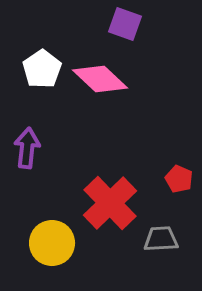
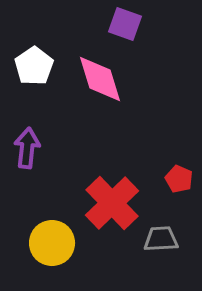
white pentagon: moved 8 px left, 3 px up
pink diamond: rotated 30 degrees clockwise
red cross: moved 2 px right
